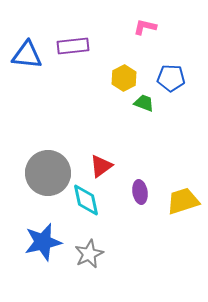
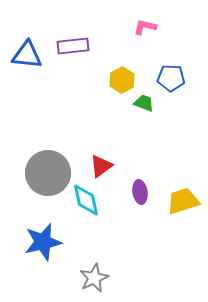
yellow hexagon: moved 2 px left, 2 px down
gray star: moved 5 px right, 24 px down
